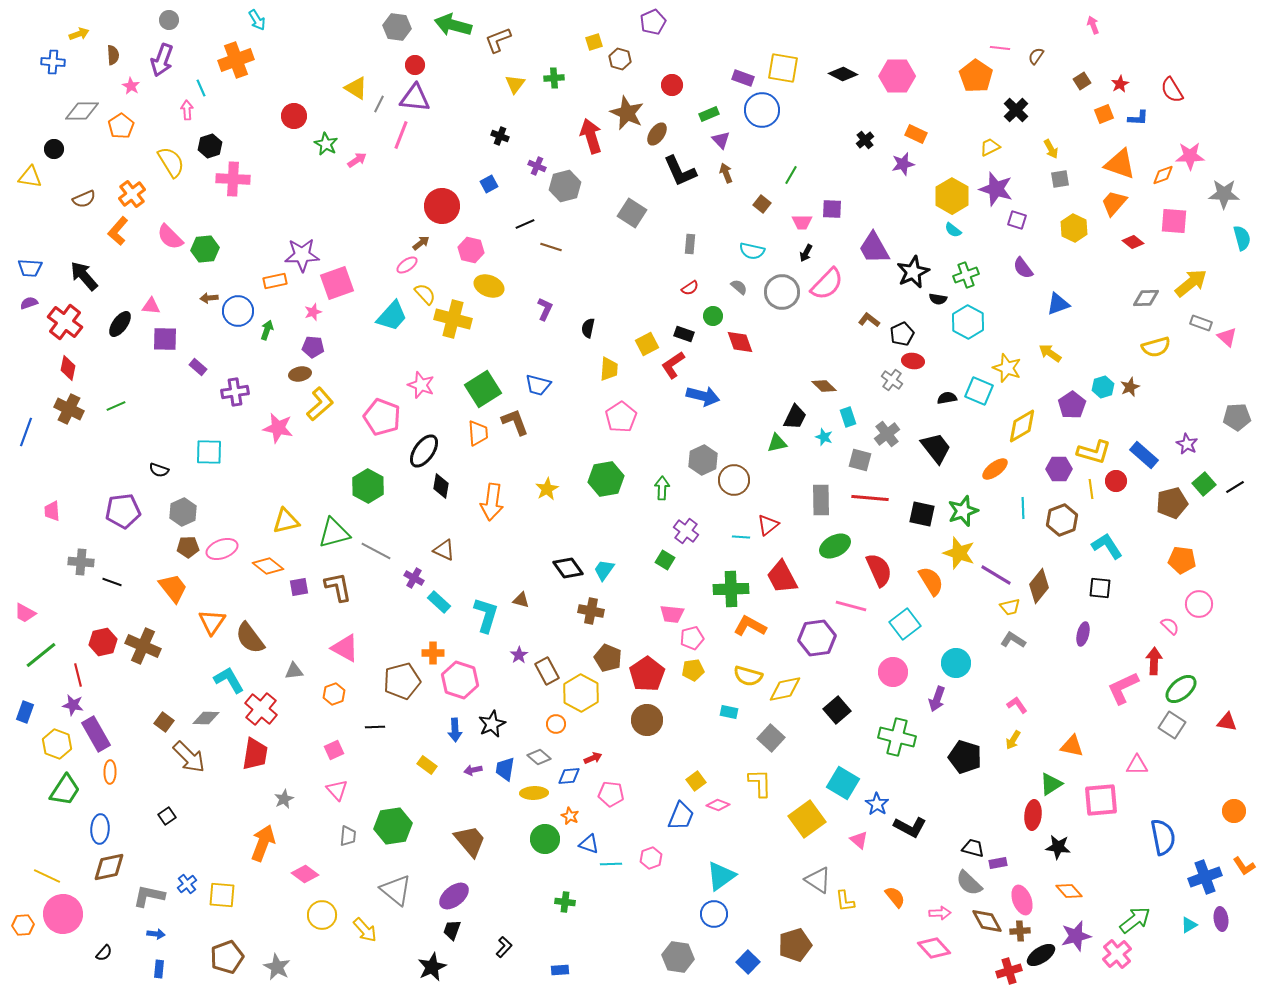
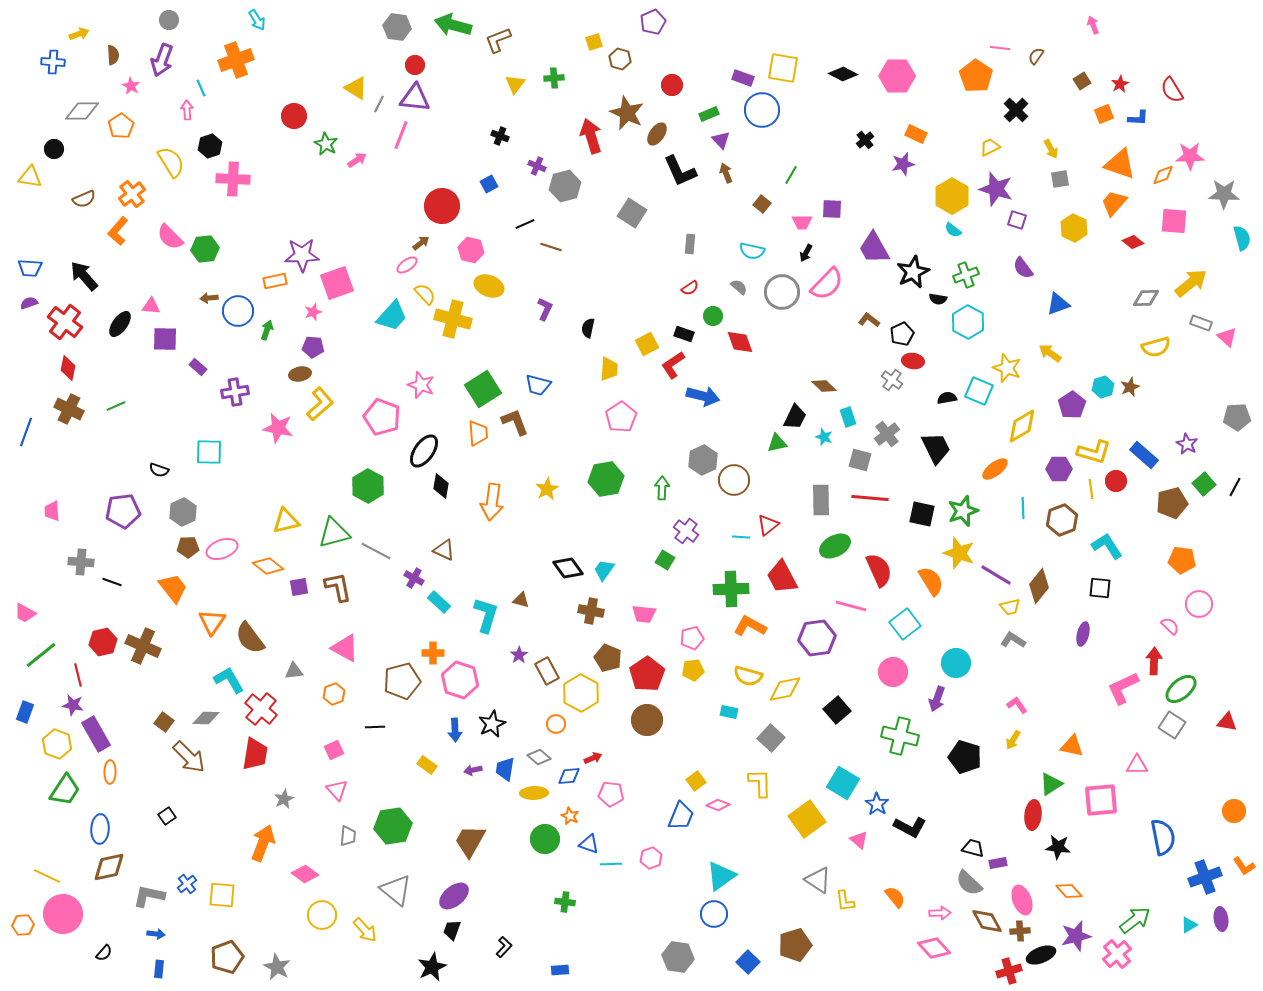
black trapezoid at (936, 448): rotated 12 degrees clockwise
black line at (1235, 487): rotated 30 degrees counterclockwise
pink trapezoid at (672, 614): moved 28 px left
green cross at (897, 737): moved 3 px right, 1 px up
brown trapezoid at (470, 841): rotated 111 degrees counterclockwise
black ellipse at (1041, 955): rotated 12 degrees clockwise
